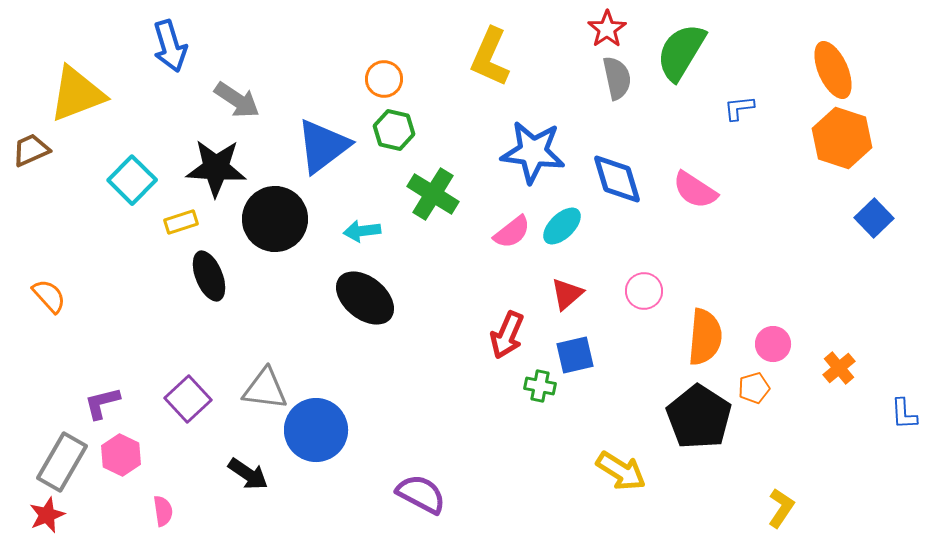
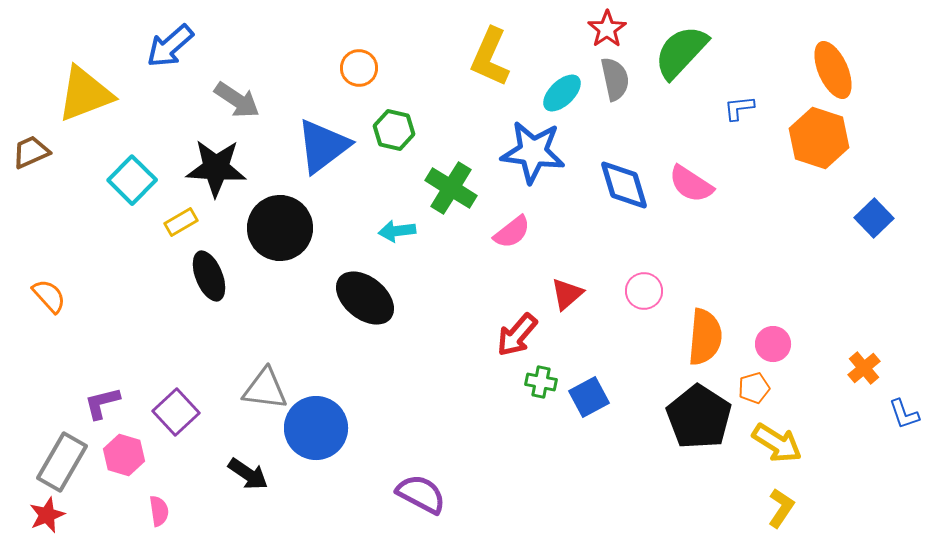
blue arrow at (170, 46): rotated 66 degrees clockwise
green semicircle at (681, 52): rotated 12 degrees clockwise
gray semicircle at (617, 78): moved 2 px left, 1 px down
orange circle at (384, 79): moved 25 px left, 11 px up
yellow triangle at (77, 94): moved 8 px right
orange hexagon at (842, 138): moved 23 px left
brown trapezoid at (31, 150): moved 2 px down
blue diamond at (617, 179): moved 7 px right, 6 px down
pink semicircle at (695, 190): moved 4 px left, 6 px up
green cross at (433, 194): moved 18 px right, 6 px up
black circle at (275, 219): moved 5 px right, 9 px down
yellow rectangle at (181, 222): rotated 12 degrees counterclockwise
cyan ellipse at (562, 226): moved 133 px up
cyan arrow at (362, 231): moved 35 px right
red arrow at (507, 335): moved 10 px right; rotated 18 degrees clockwise
blue square at (575, 355): moved 14 px right, 42 px down; rotated 15 degrees counterclockwise
orange cross at (839, 368): moved 25 px right
green cross at (540, 386): moved 1 px right, 4 px up
purple square at (188, 399): moved 12 px left, 13 px down
blue L-shape at (904, 414): rotated 16 degrees counterclockwise
blue circle at (316, 430): moved 2 px up
pink hexagon at (121, 455): moved 3 px right; rotated 9 degrees counterclockwise
yellow arrow at (621, 471): moved 156 px right, 28 px up
pink semicircle at (163, 511): moved 4 px left
